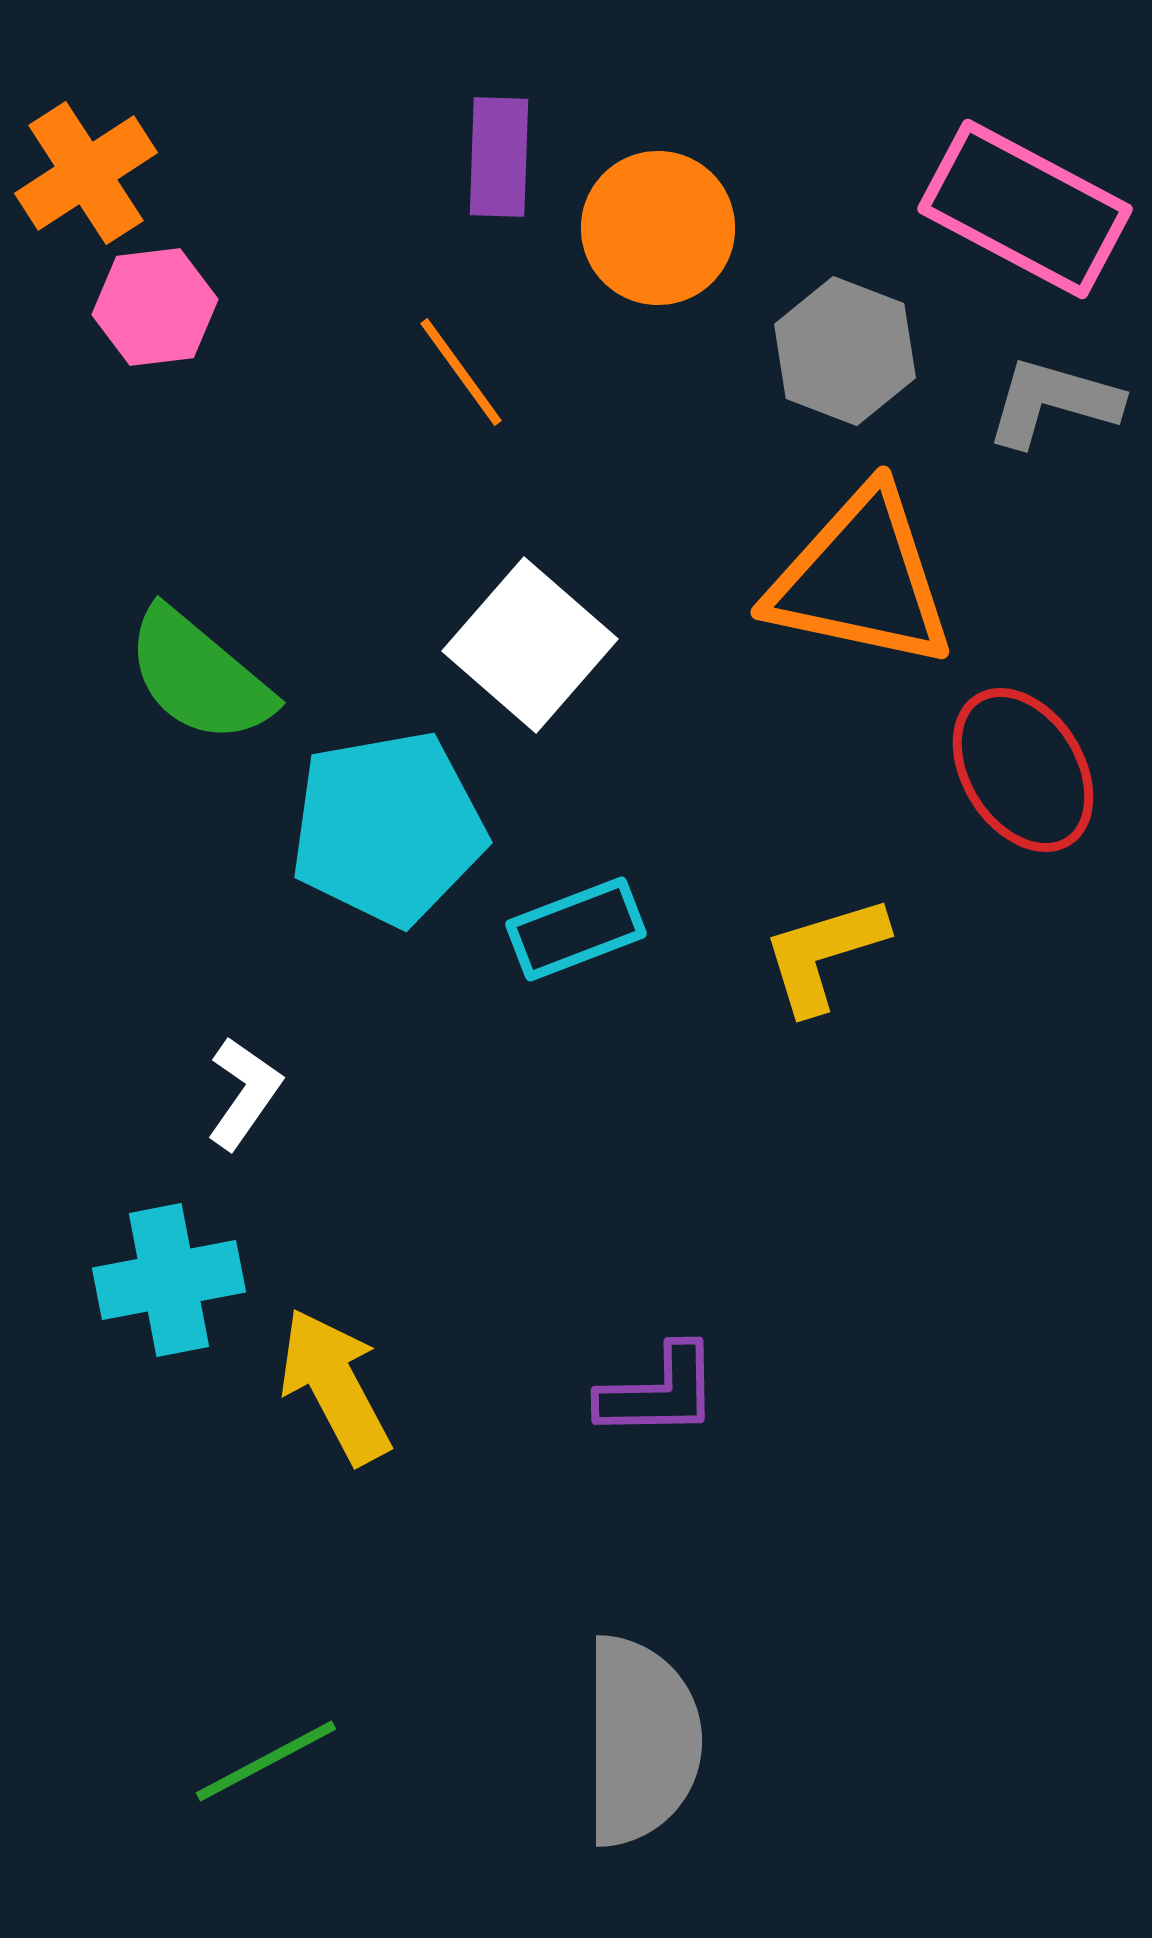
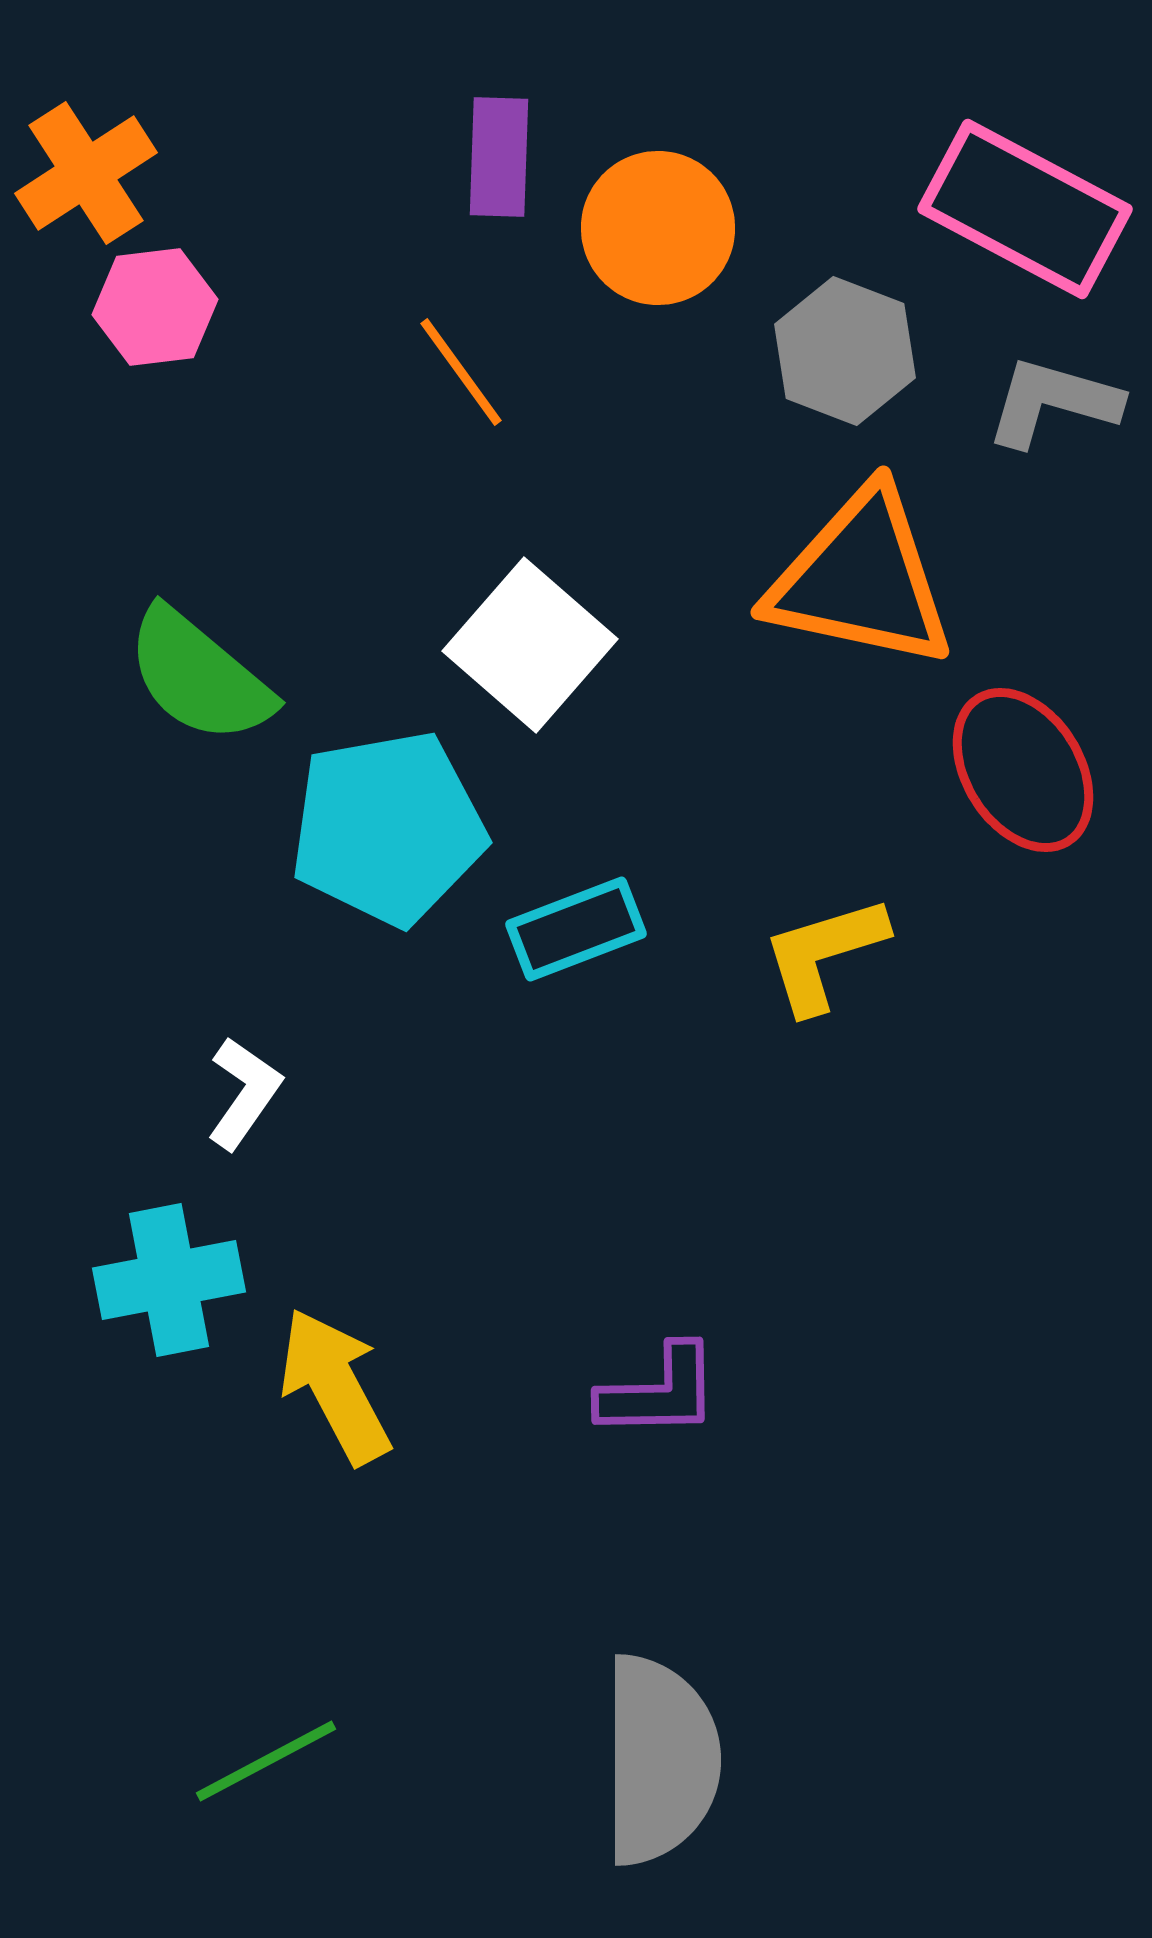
gray semicircle: moved 19 px right, 19 px down
